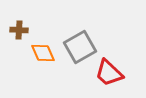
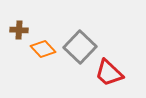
gray square: rotated 16 degrees counterclockwise
orange diamond: moved 4 px up; rotated 20 degrees counterclockwise
